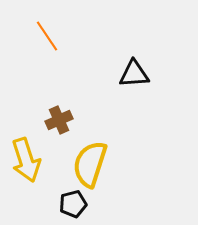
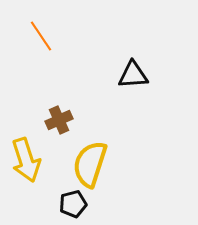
orange line: moved 6 px left
black triangle: moved 1 px left, 1 px down
